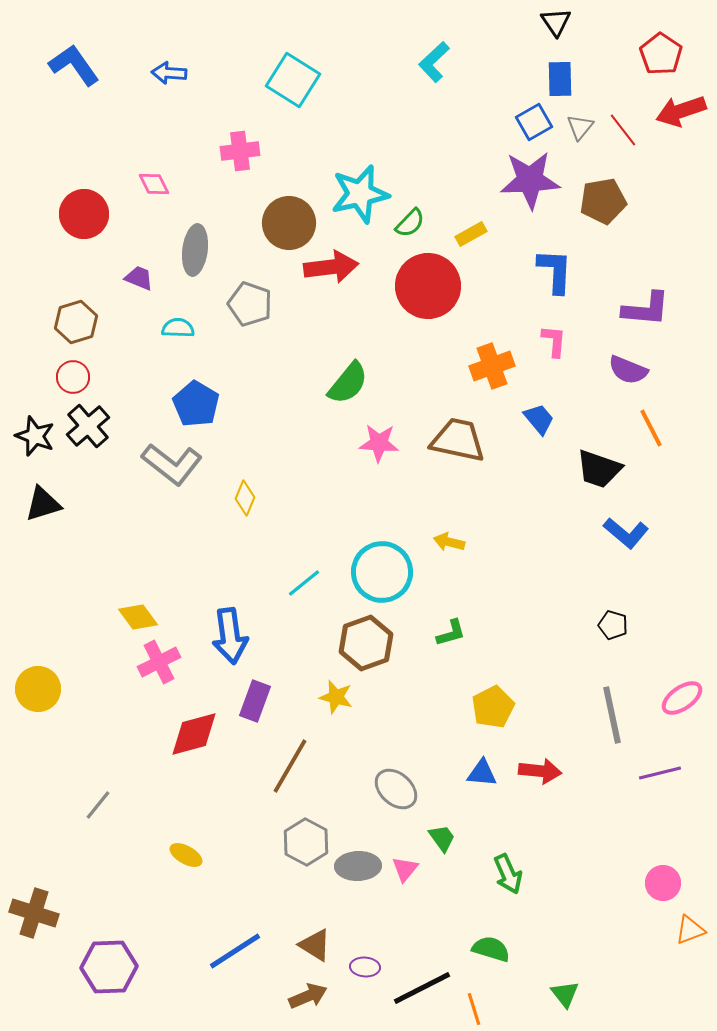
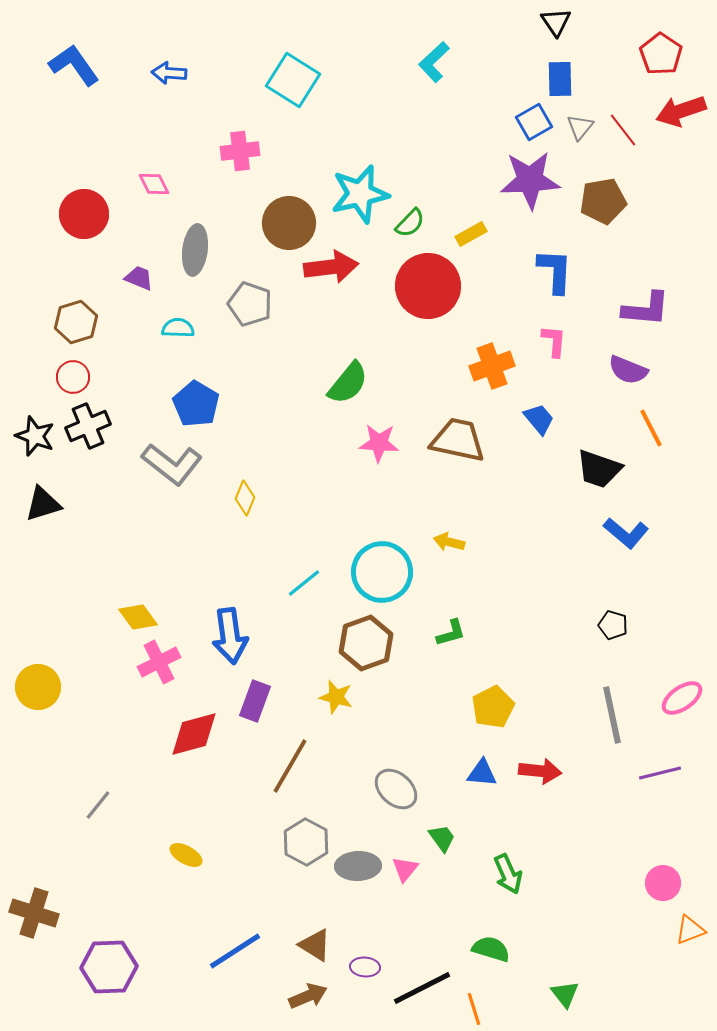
black cross at (88, 426): rotated 18 degrees clockwise
yellow circle at (38, 689): moved 2 px up
